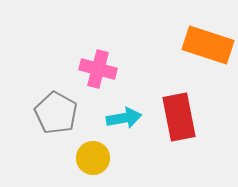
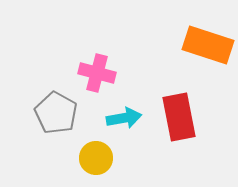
pink cross: moved 1 px left, 4 px down
yellow circle: moved 3 px right
